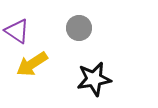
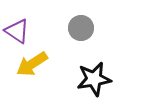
gray circle: moved 2 px right
